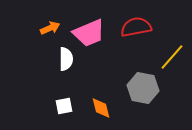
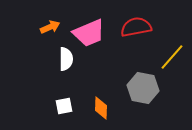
orange arrow: moved 1 px up
orange diamond: rotated 15 degrees clockwise
